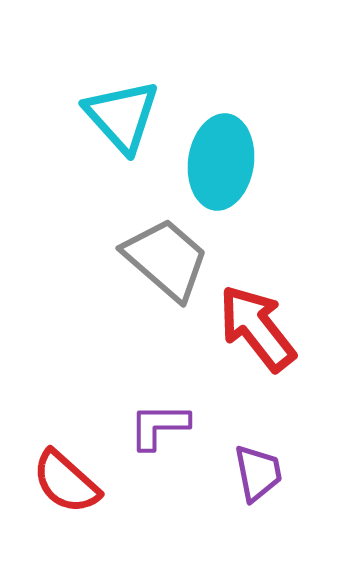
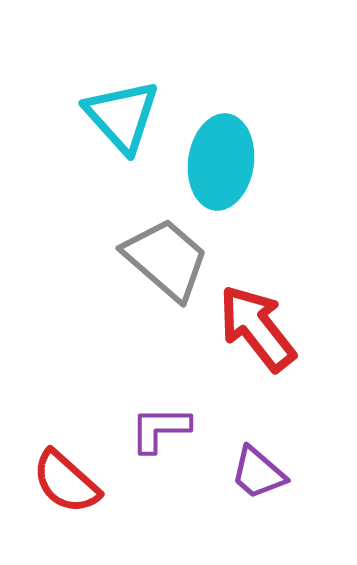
purple L-shape: moved 1 px right, 3 px down
purple trapezoid: rotated 142 degrees clockwise
